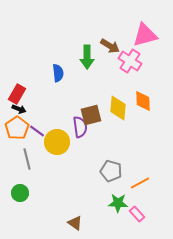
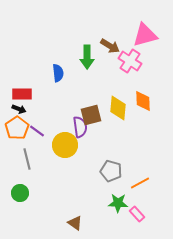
red rectangle: moved 5 px right; rotated 60 degrees clockwise
yellow circle: moved 8 px right, 3 px down
